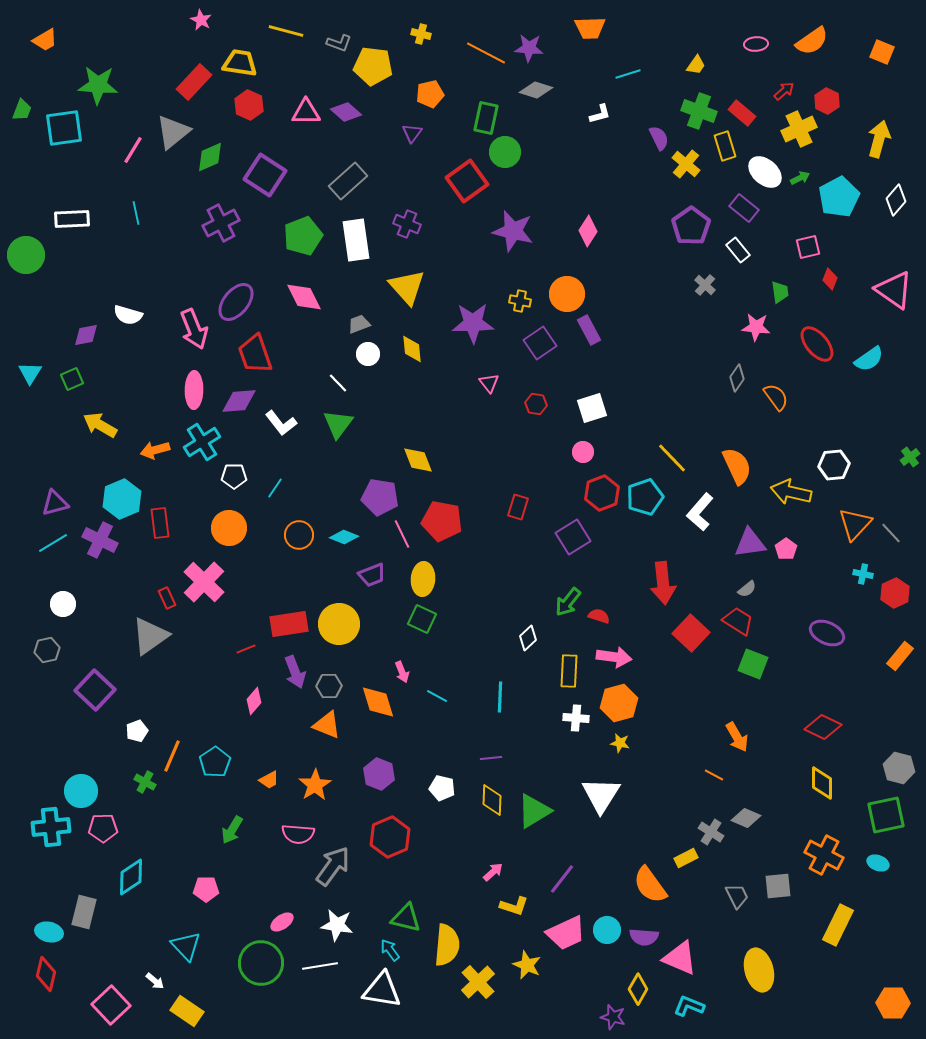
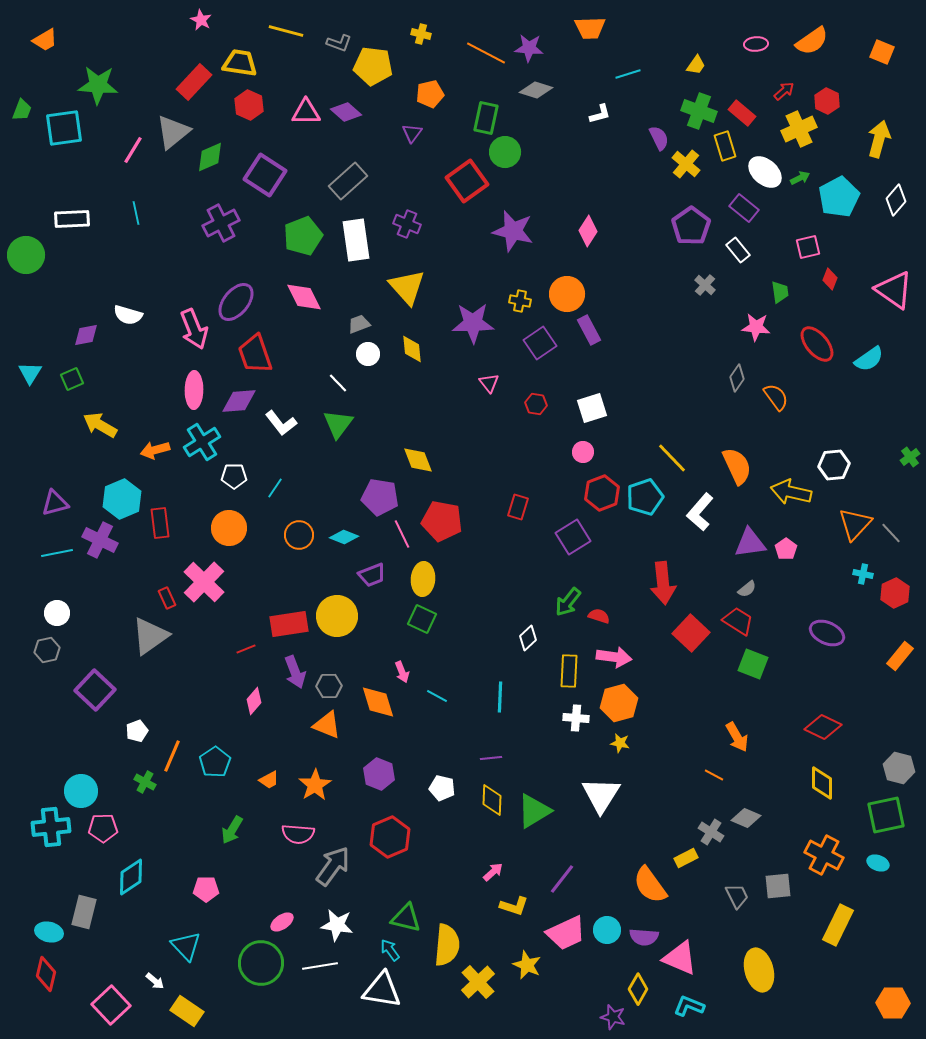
cyan line at (53, 543): moved 4 px right, 10 px down; rotated 20 degrees clockwise
white circle at (63, 604): moved 6 px left, 9 px down
yellow circle at (339, 624): moved 2 px left, 8 px up
